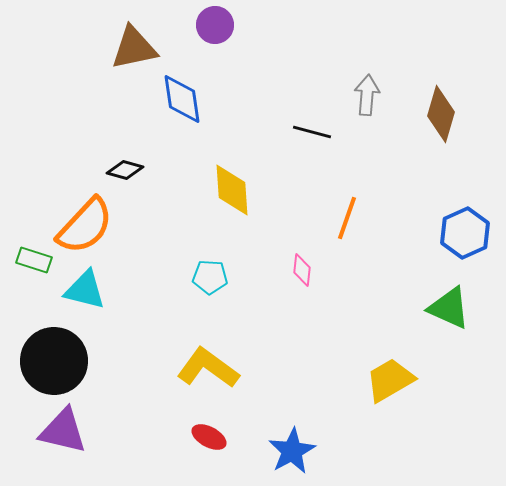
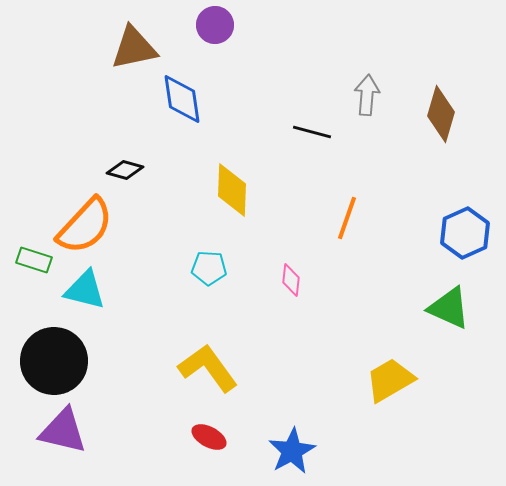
yellow diamond: rotated 6 degrees clockwise
pink diamond: moved 11 px left, 10 px down
cyan pentagon: moved 1 px left, 9 px up
yellow L-shape: rotated 18 degrees clockwise
